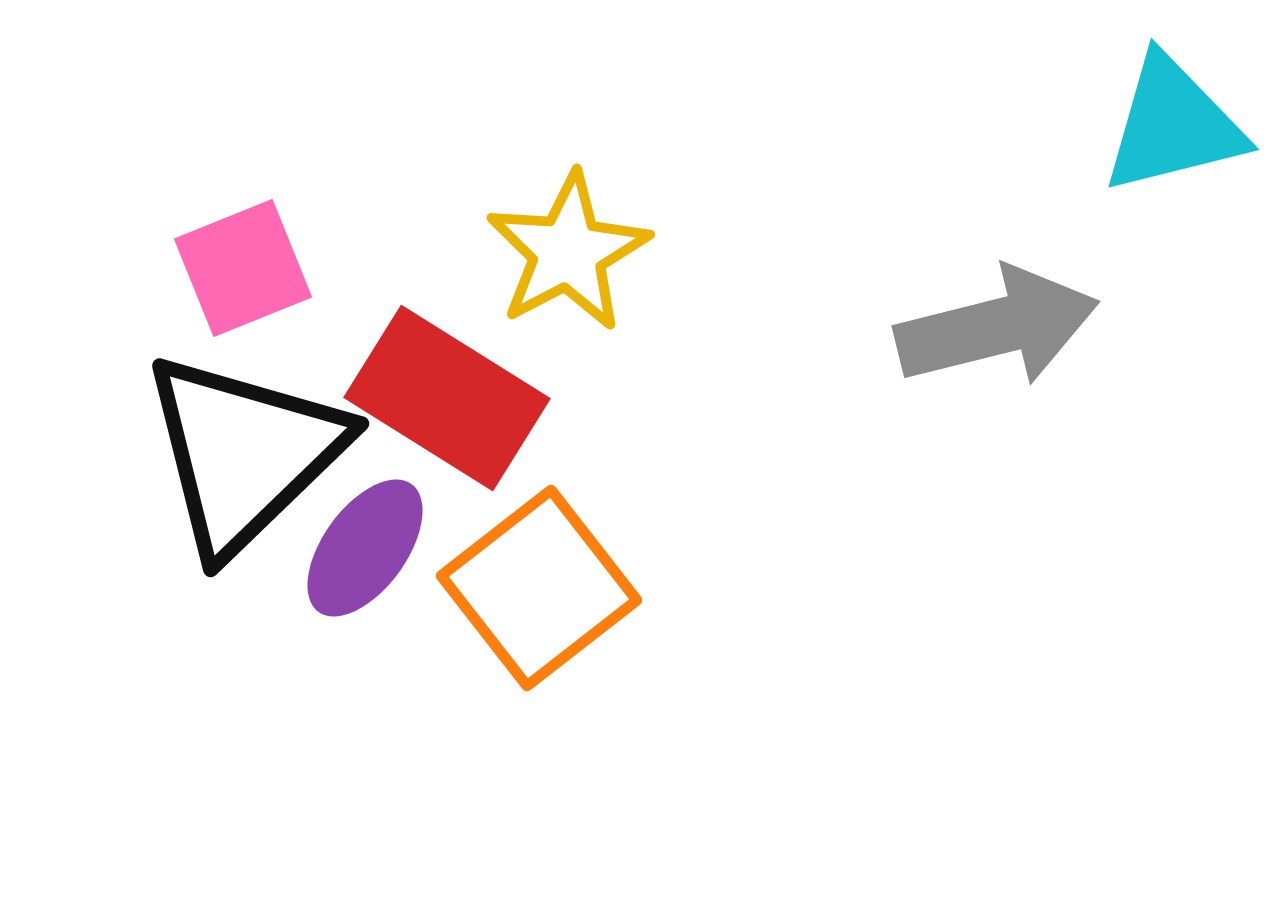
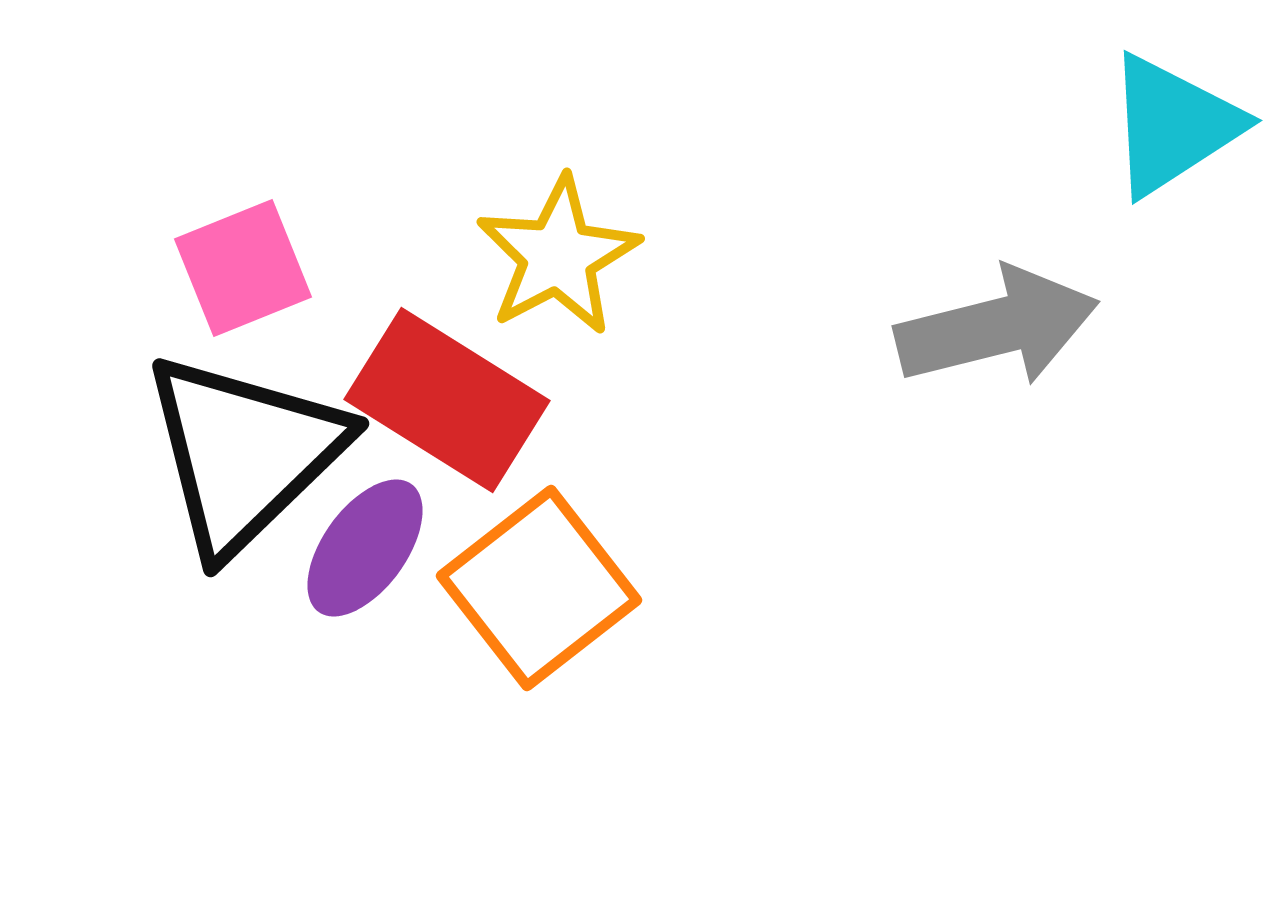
cyan triangle: rotated 19 degrees counterclockwise
yellow star: moved 10 px left, 4 px down
red rectangle: moved 2 px down
